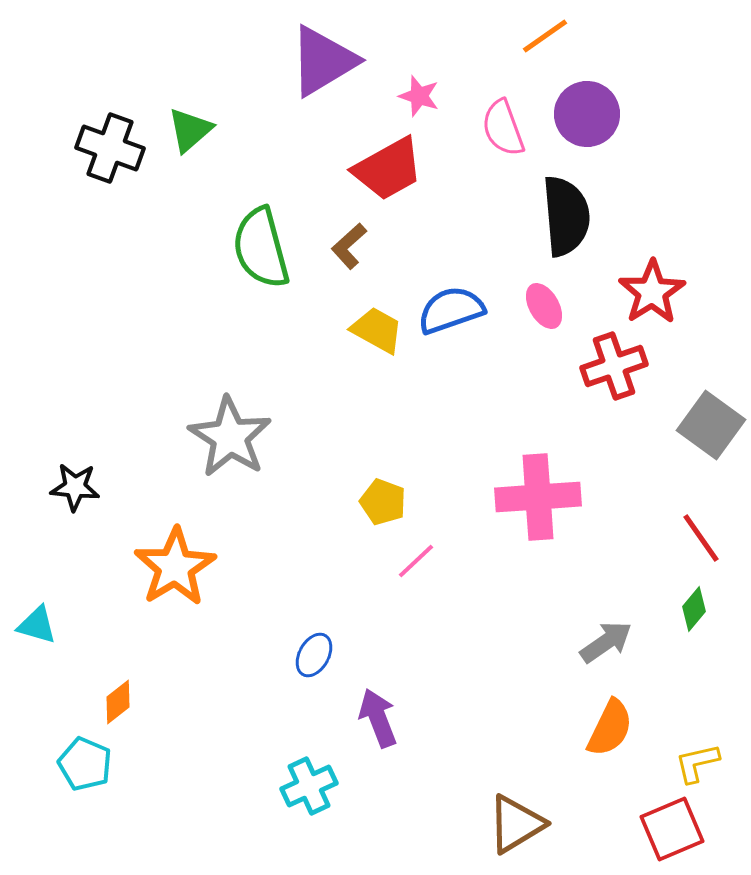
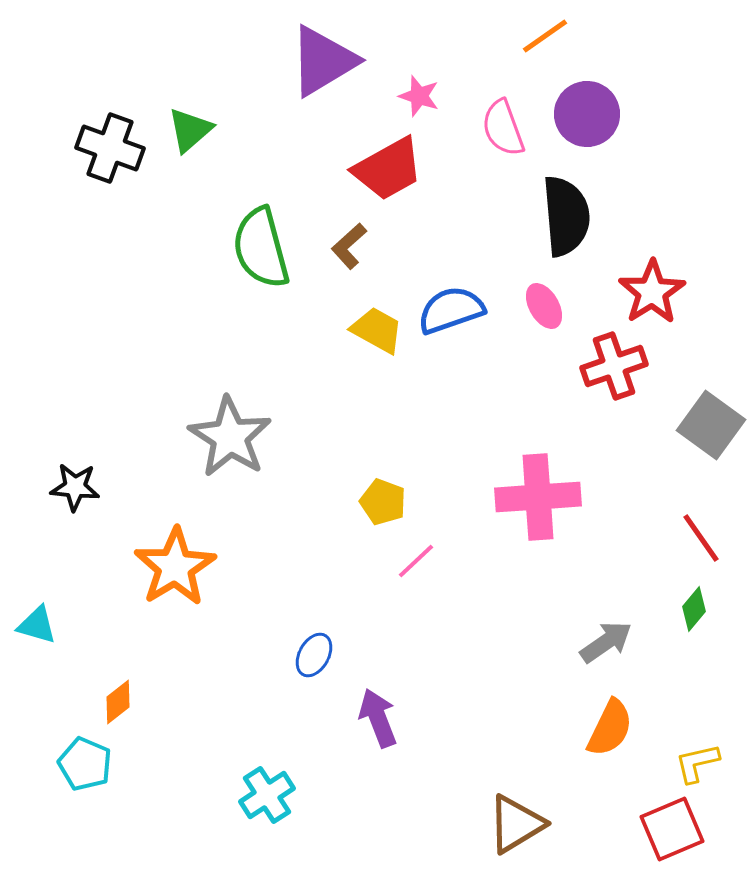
cyan cross: moved 42 px left, 9 px down; rotated 8 degrees counterclockwise
